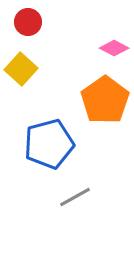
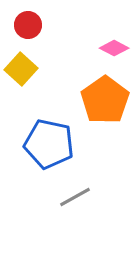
red circle: moved 3 px down
blue pentagon: rotated 27 degrees clockwise
